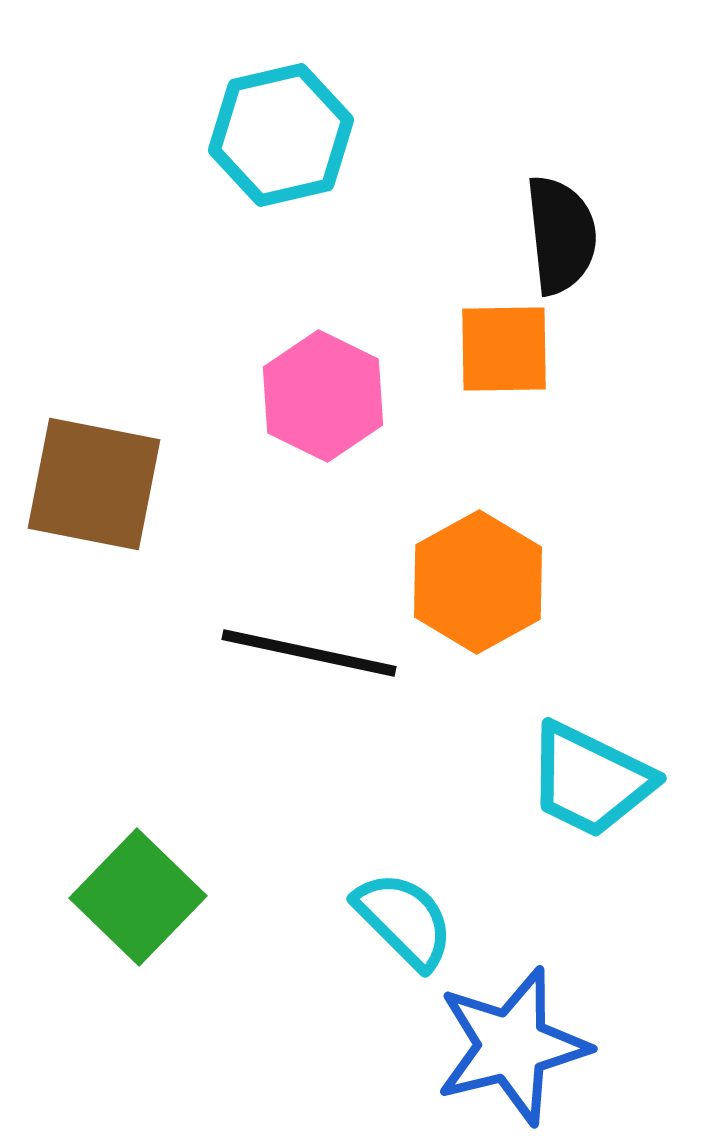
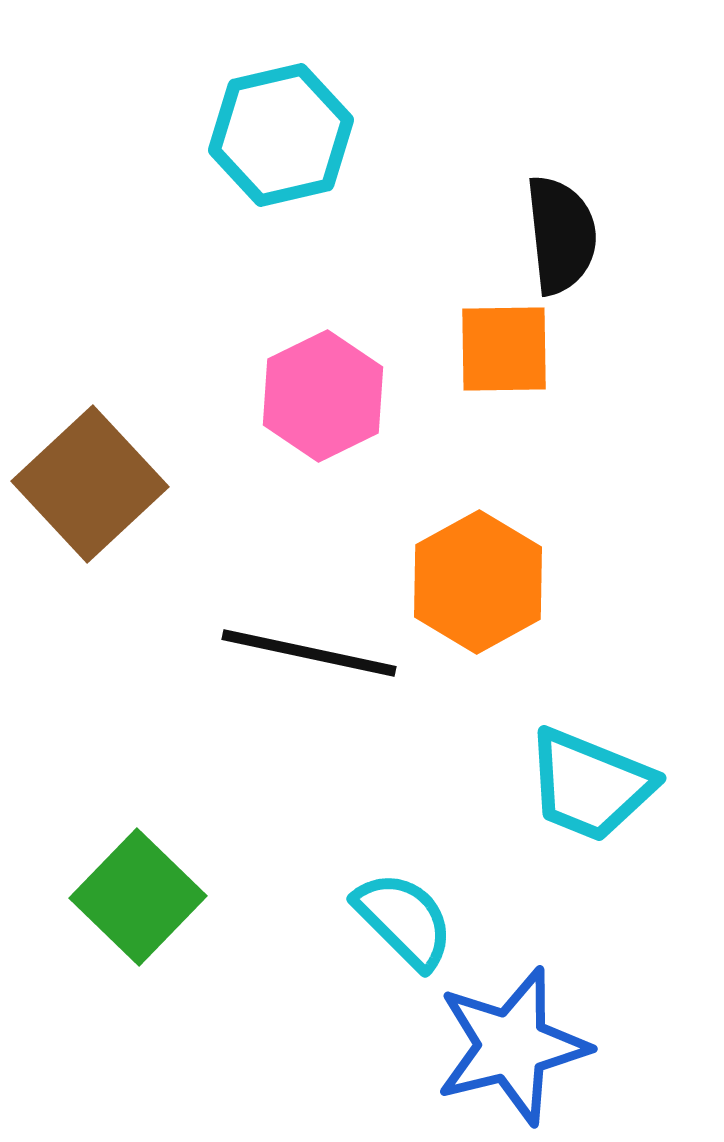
pink hexagon: rotated 8 degrees clockwise
brown square: moved 4 px left; rotated 36 degrees clockwise
cyan trapezoid: moved 5 px down; rotated 4 degrees counterclockwise
